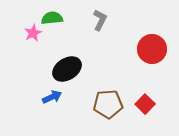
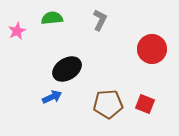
pink star: moved 16 px left, 2 px up
red square: rotated 24 degrees counterclockwise
